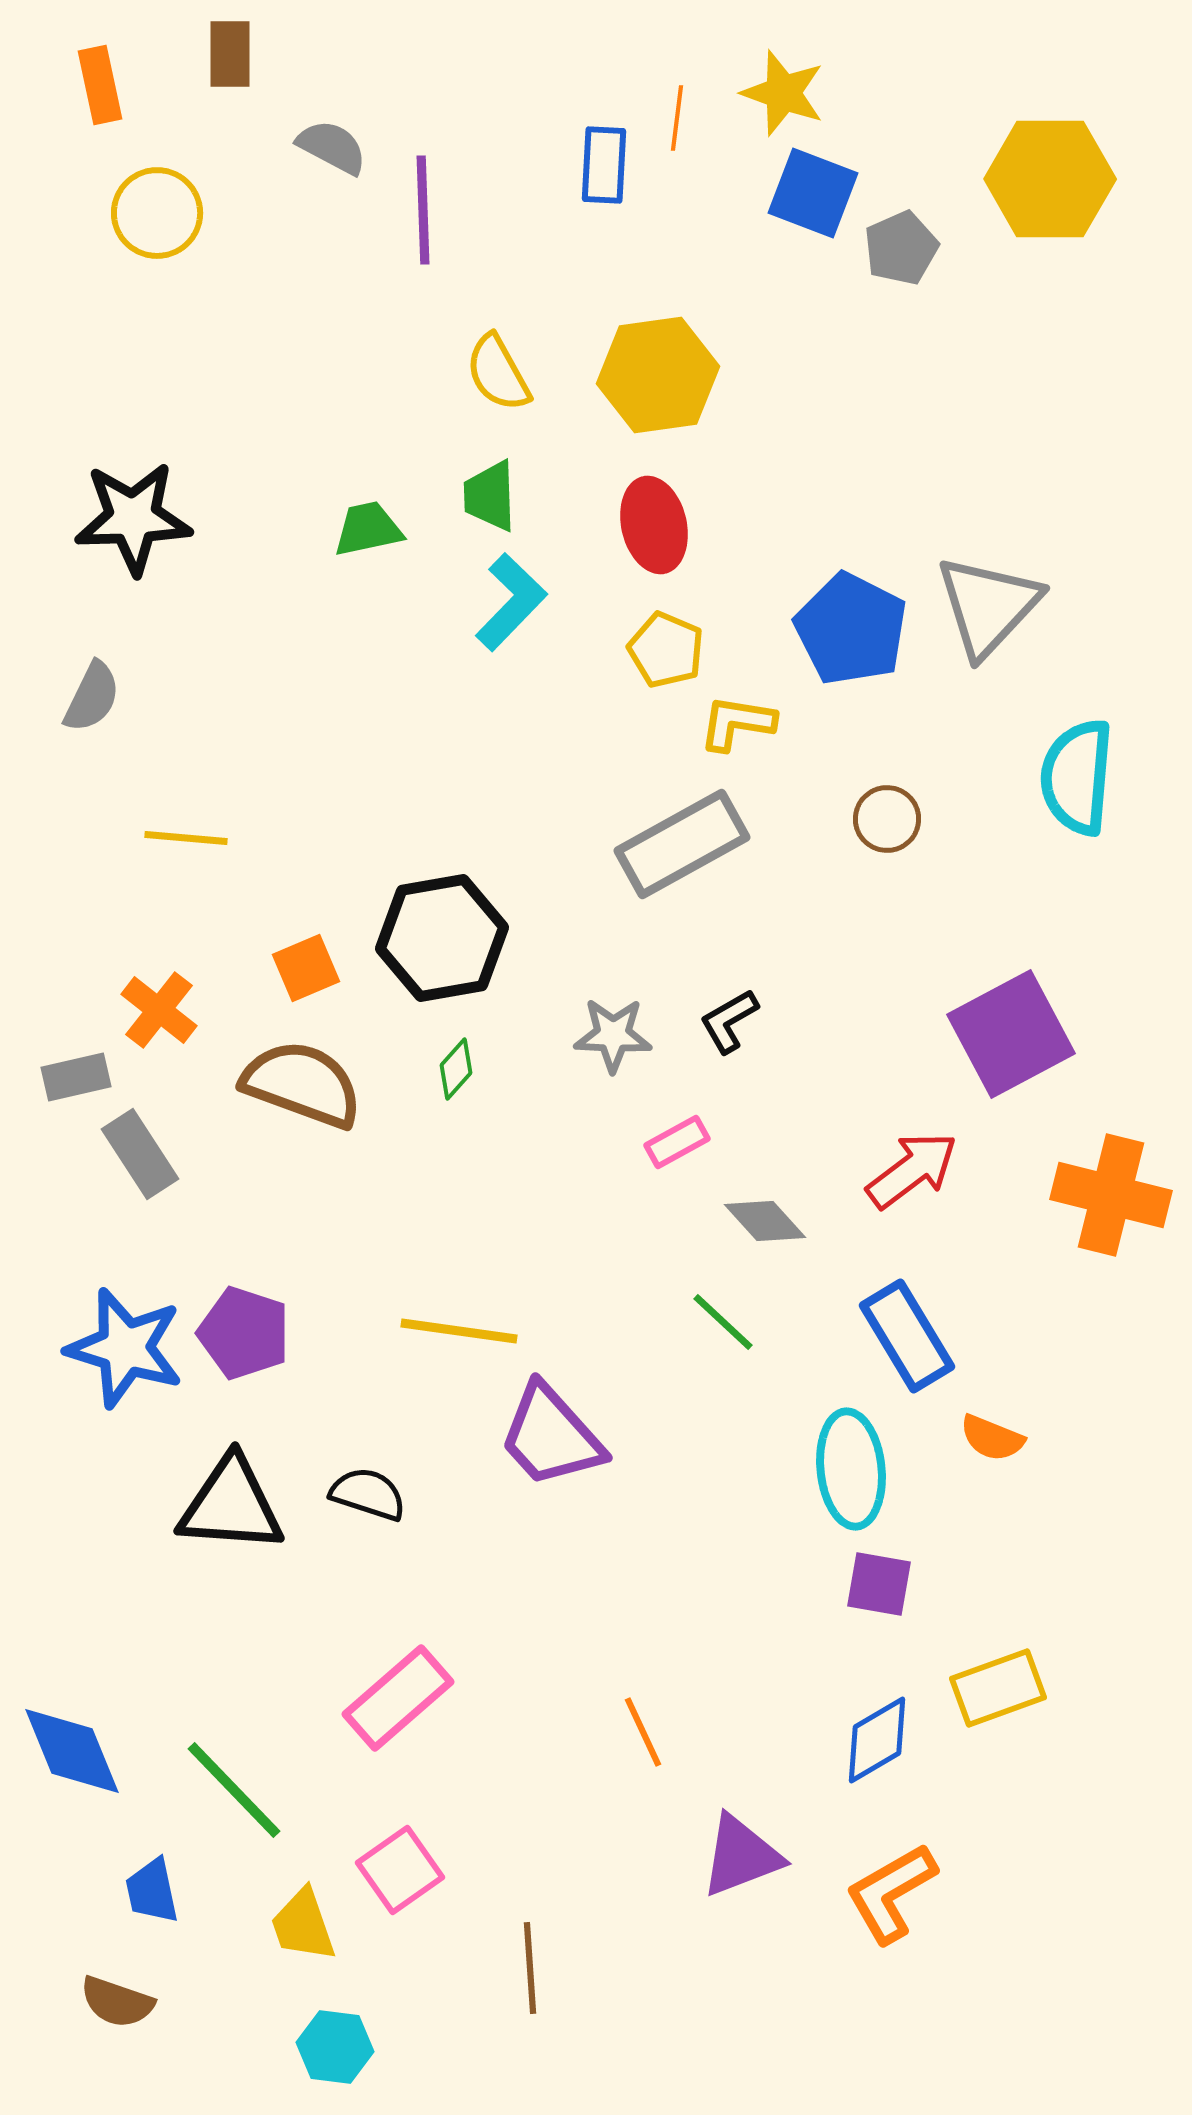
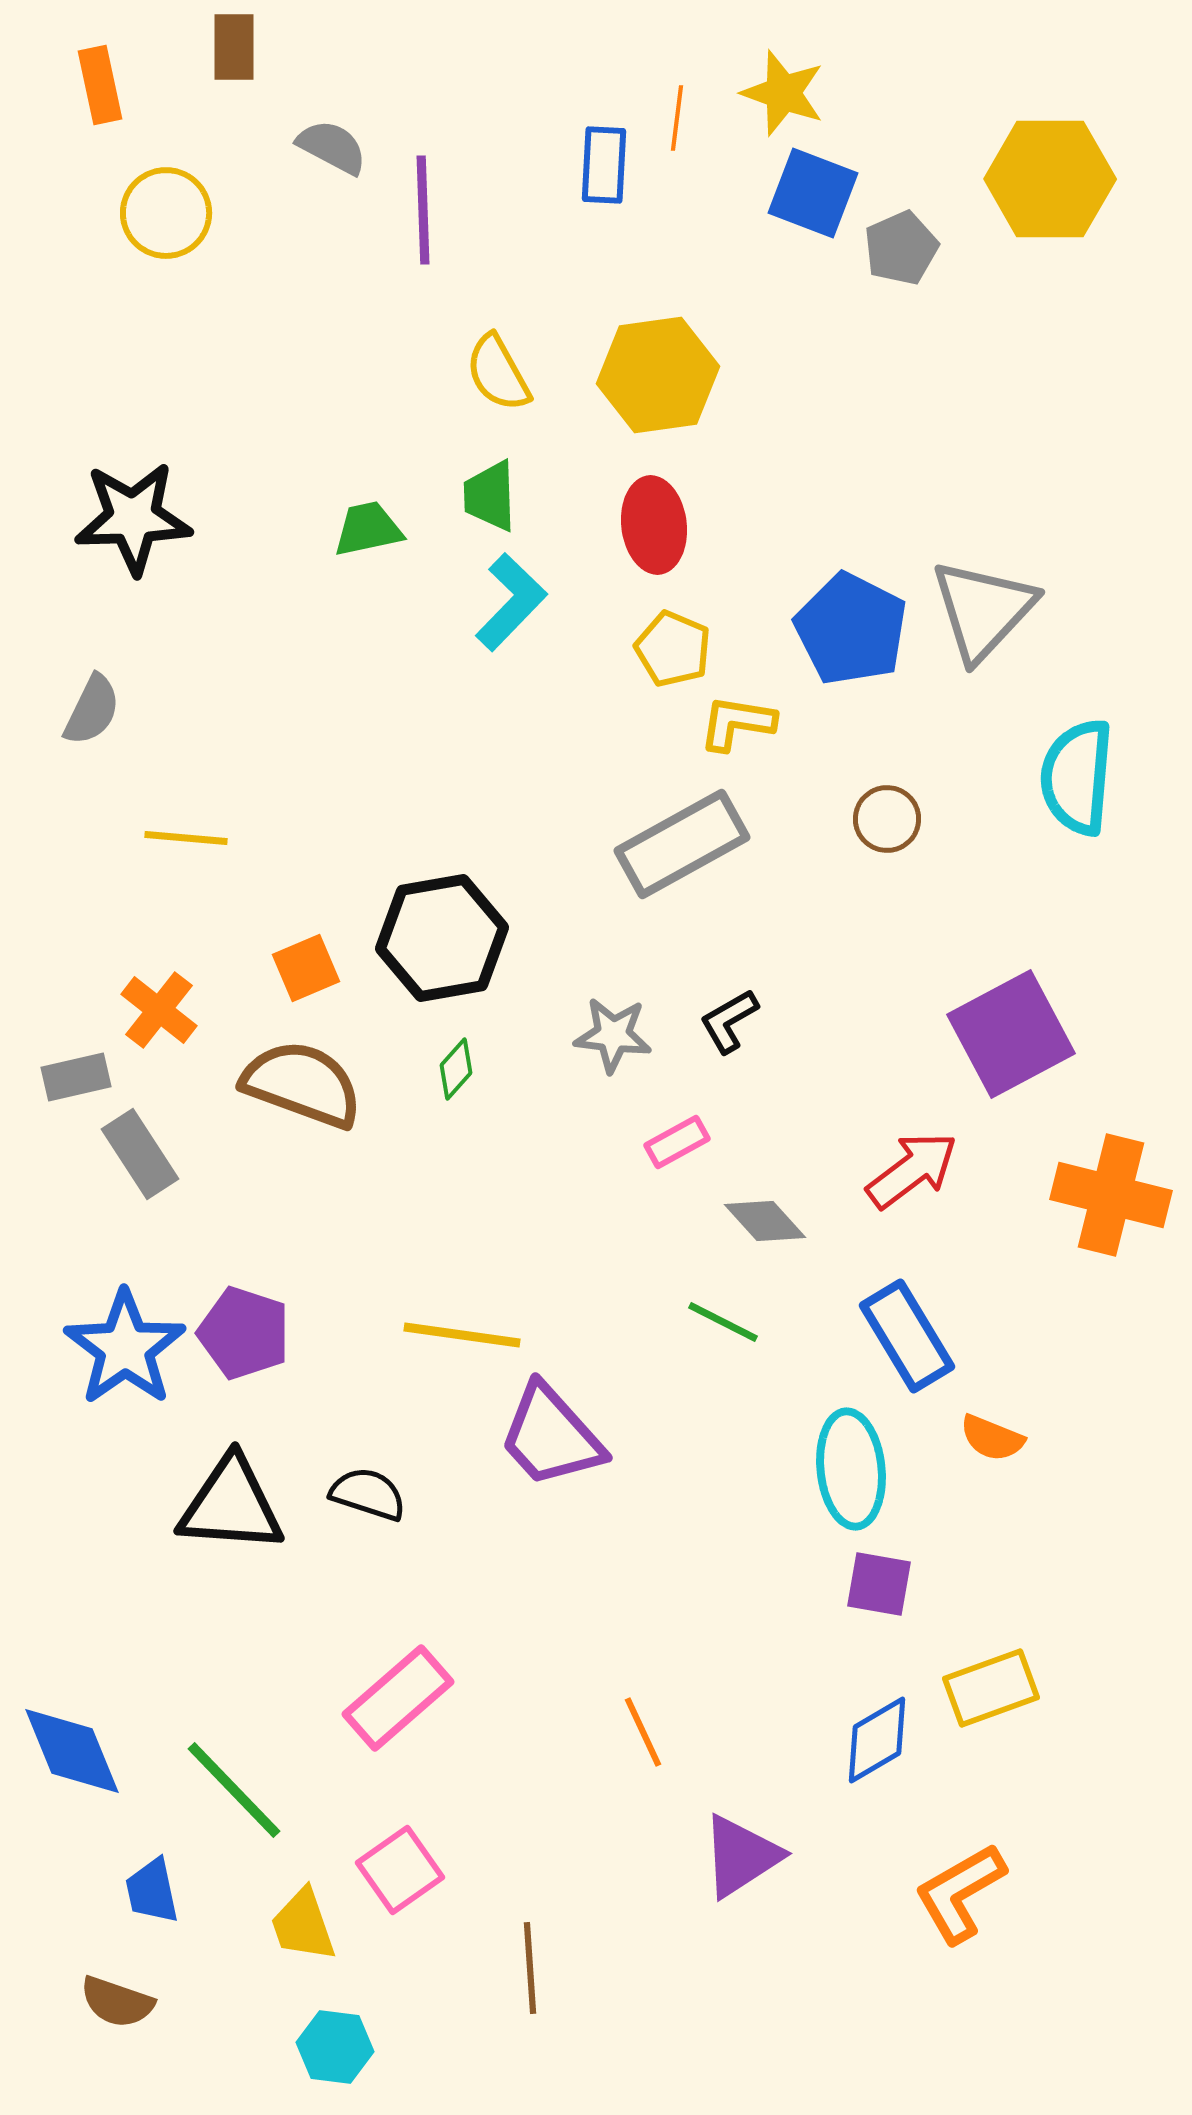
brown rectangle at (230, 54): moved 4 px right, 7 px up
yellow circle at (157, 213): moved 9 px right
red ellipse at (654, 525): rotated 6 degrees clockwise
gray triangle at (988, 606): moved 5 px left, 4 px down
yellow pentagon at (666, 650): moved 7 px right, 1 px up
gray semicircle at (92, 697): moved 13 px down
gray star at (613, 1035): rotated 4 degrees clockwise
green line at (723, 1322): rotated 16 degrees counterclockwise
yellow line at (459, 1331): moved 3 px right, 4 px down
blue star at (125, 1348): rotated 20 degrees clockwise
yellow rectangle at (998, 1688): moved 7 px left
purple triangle at (741, 1856): rotated 12 degrees counterclockwise
orange L-shape at (891, 1893): moved 69 px right
